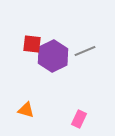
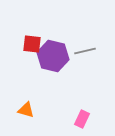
gray line: rotated 10 degrees clockwise
purple hexagon: rotated 20 degrees counterclockwise
pink rectangle: moved 3 px right
